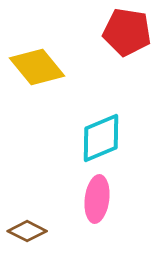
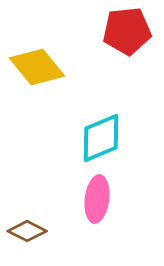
red pentagon: moved 1 px up; rotated 15 degrees counterclockwise
